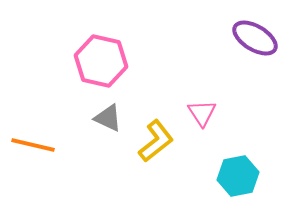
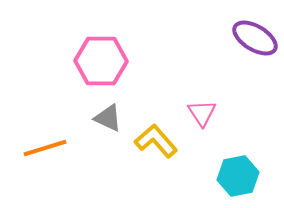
pink hexagon: rotated 12 degrees counterclockwise
yellow L-shape: rotated 93 degrees counterclockwise
orange line: moved 12 px right, 3 px down; rotated 30 degrees counterclockwise
